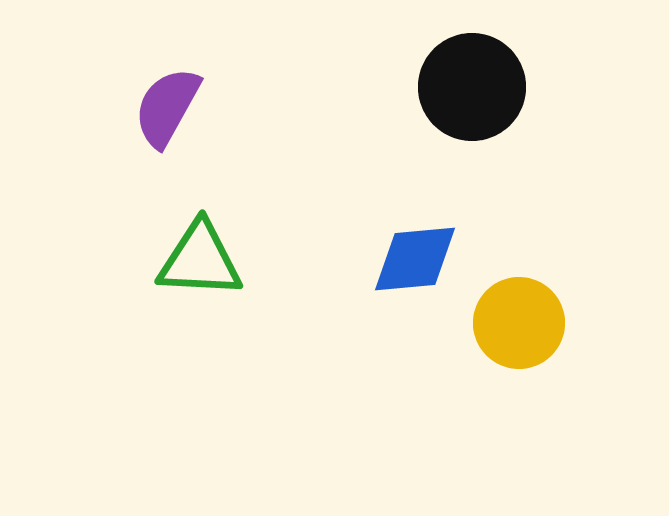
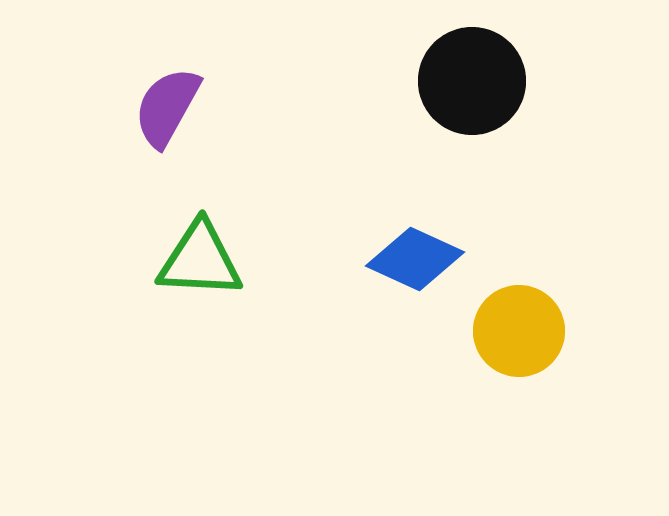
black circle: moved 6 px up
blue diamond: rotated 30 degrees clockwise
yellow circle: moved 8 px down
